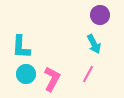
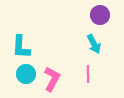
pink line: rotated 30 degrees counterclockwise
